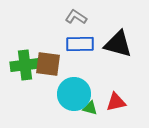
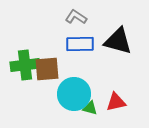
black triangle: moved 3 px up
brown square: moved 1 px left, 5 px down; rotated 12 degrees counterclockwise
